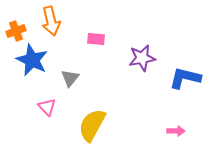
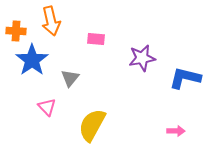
orange cross: rotated 24 degrees clockwise
blue star: rotated 12 degrees clockwise
